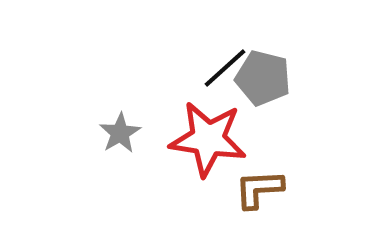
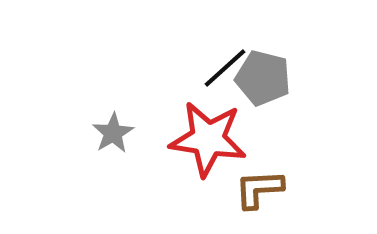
gray star: moved 7 px left
